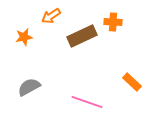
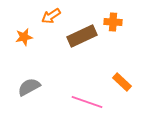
orange rectangle: moved 10 px left
